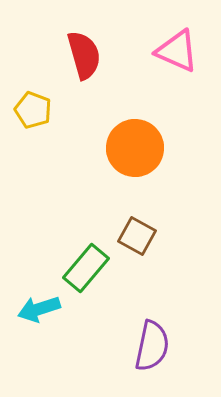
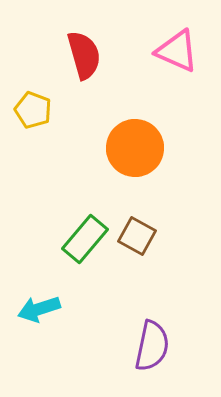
green rectangle: moved 1 px left, 29 px up
